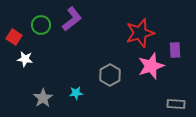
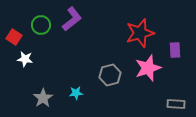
pink star: moved 3 px left, 2 px down
gray hexagon: rotated 15 degrees clockwise
